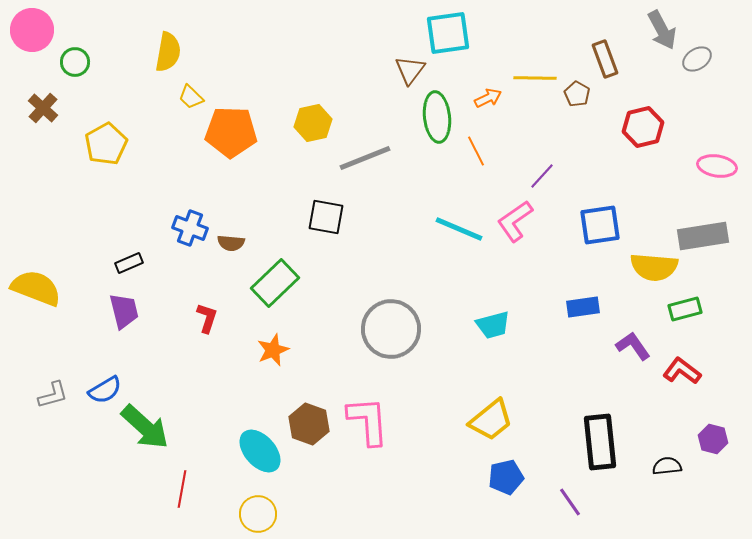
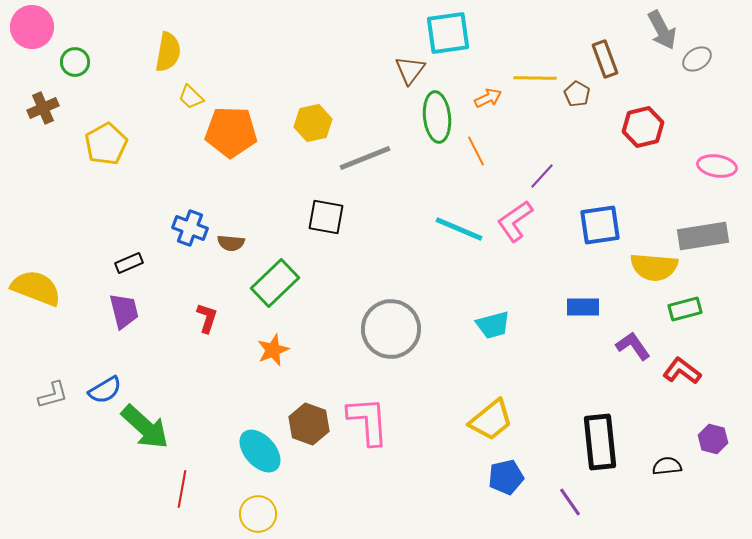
pink circle at (32, 30): moved 3 px up
brown cross at (43, 108): rotated 24 degrees clockwise
blue rectangle at (583, 307): rotated 8 degrees clockwise
